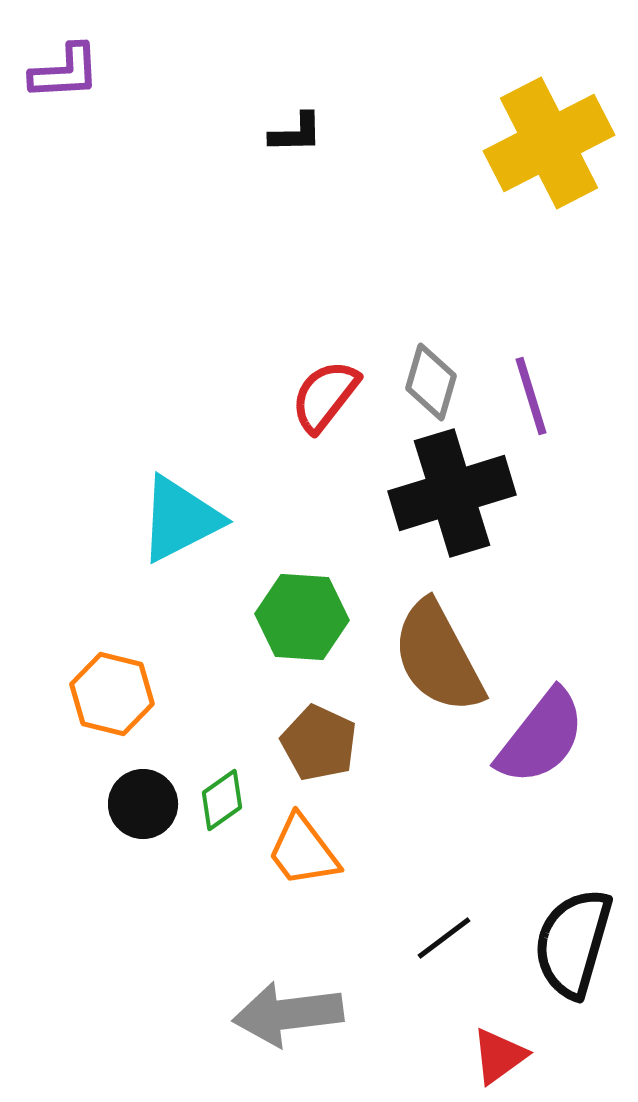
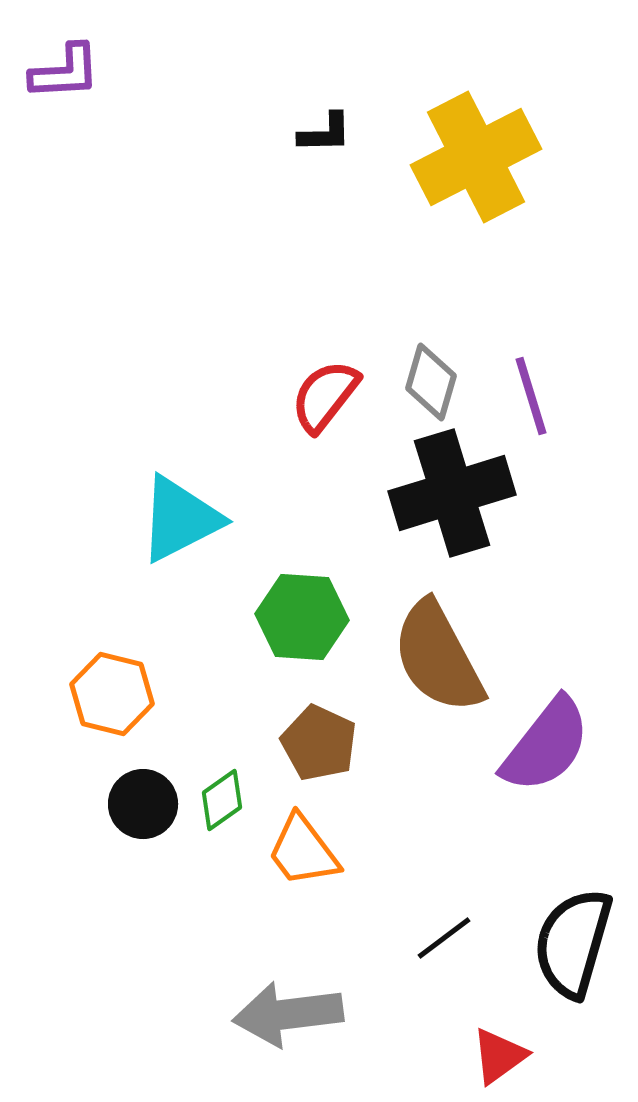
black L-shape: moved 29 px right
yellow cross: moved 73 px left, 14 px down
purple semicircle: moved 5 px right, 8 px down
